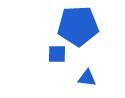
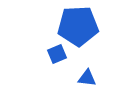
blue square: rotated 24 degrees counterclockwise
